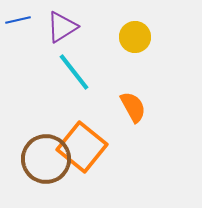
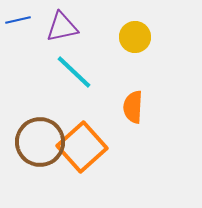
purple triangle: rotated 20 degrees clockwise
cyan line: rotated 9 degrees counterclockwise
orange semicircle: rotated 148 degrees counterclockwise
orange square: rotated 9 degrees clockwise
brown circle: moved 6 px left, 17 px up
